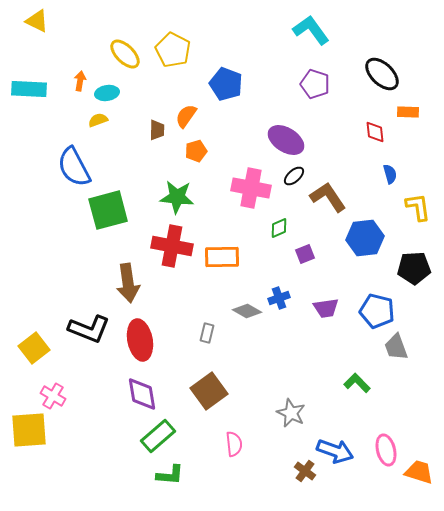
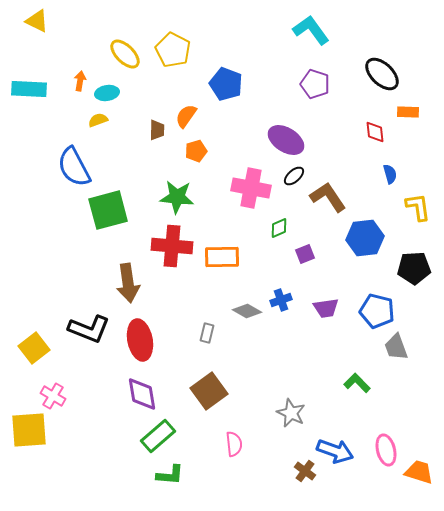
red cross at (172, 246): rotated 6 degrees counterclockwise
blue cross at (279, 298): moved 2 px right, 2 px down
